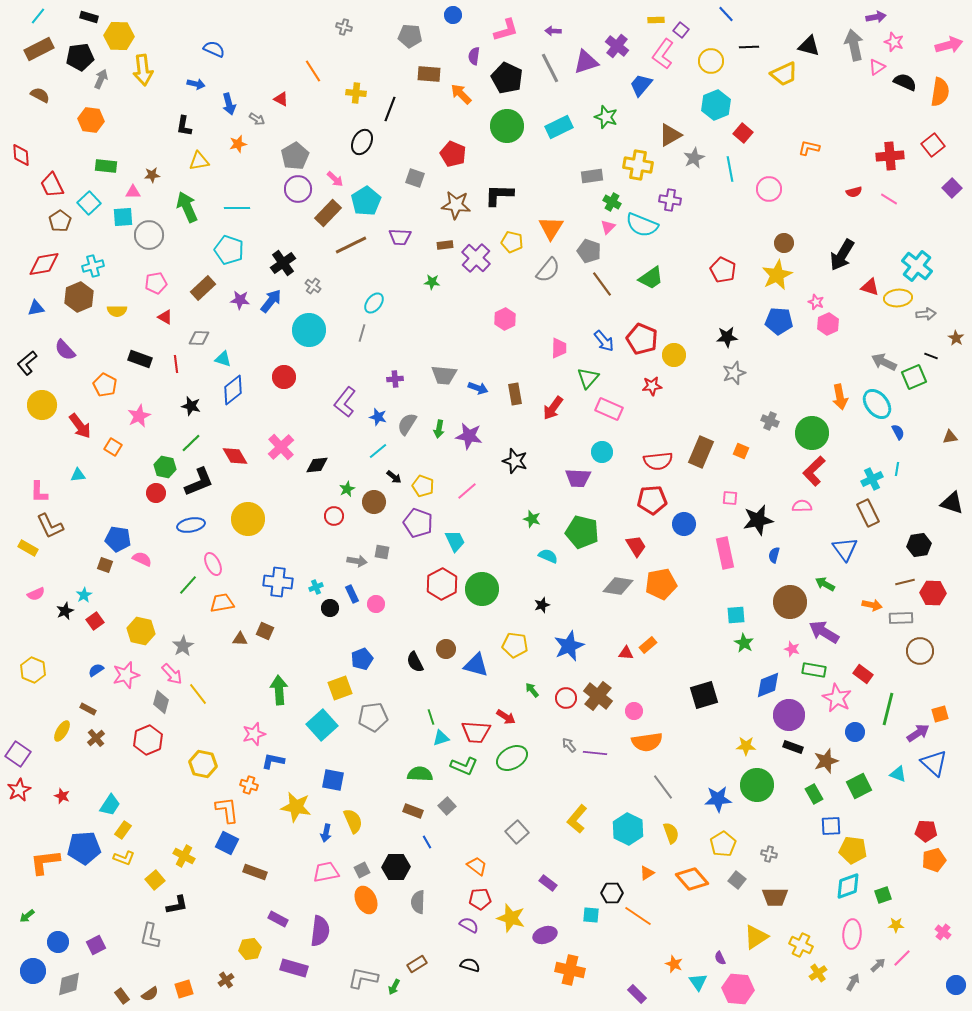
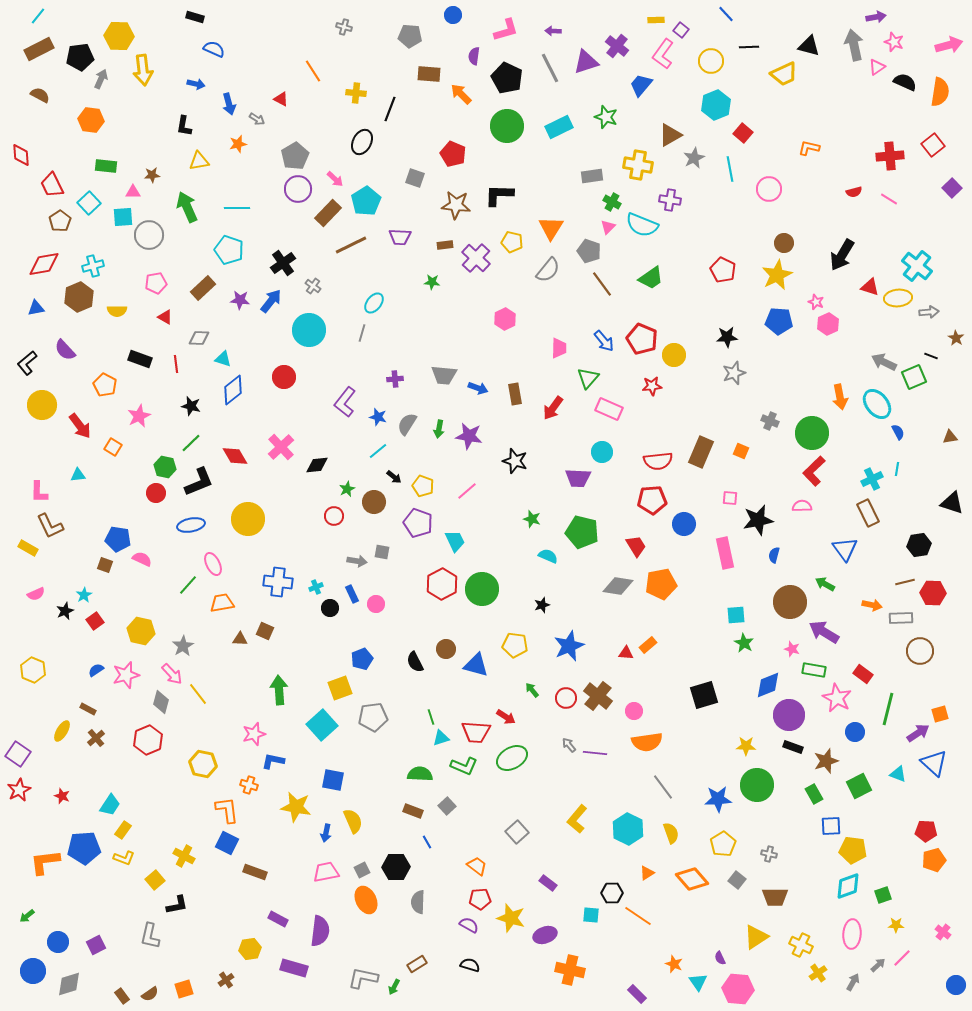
black rectangle at (89, 17): moved 106 px right
gray arrow at (926, 314): moved 3 px right, 2 px up
